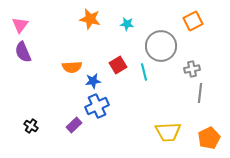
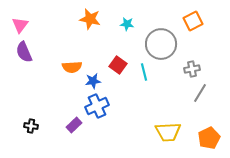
gray circle: moved 2 px up
purple semicircle: moved 1 px right
red square: rotated 24 degrees counterclockwise
gray line: rotated 24 degrees clockwise
black cross: rotated 24 degrees counterclockwise
